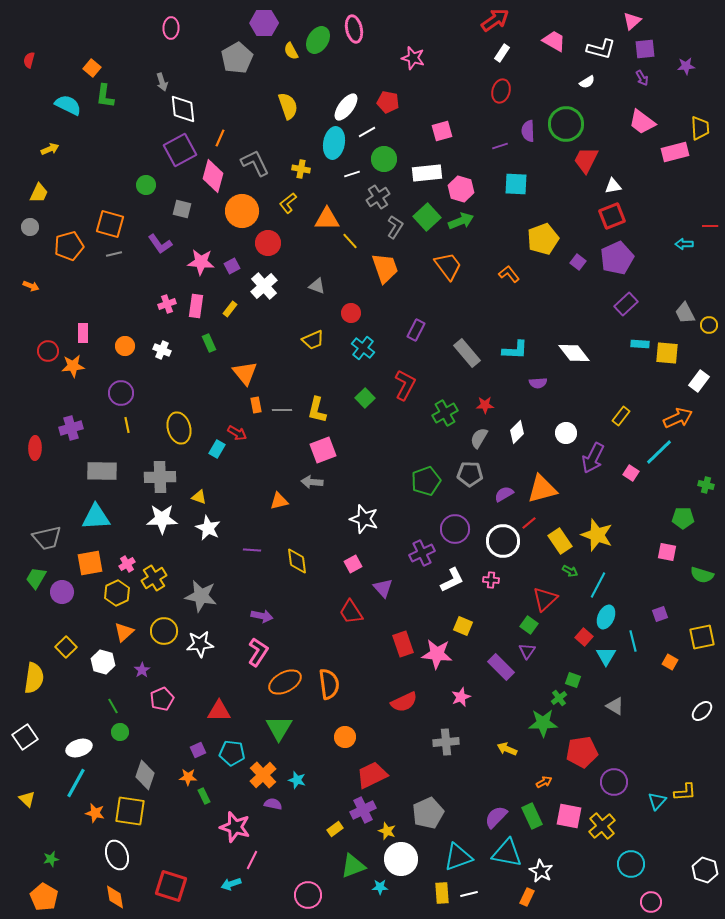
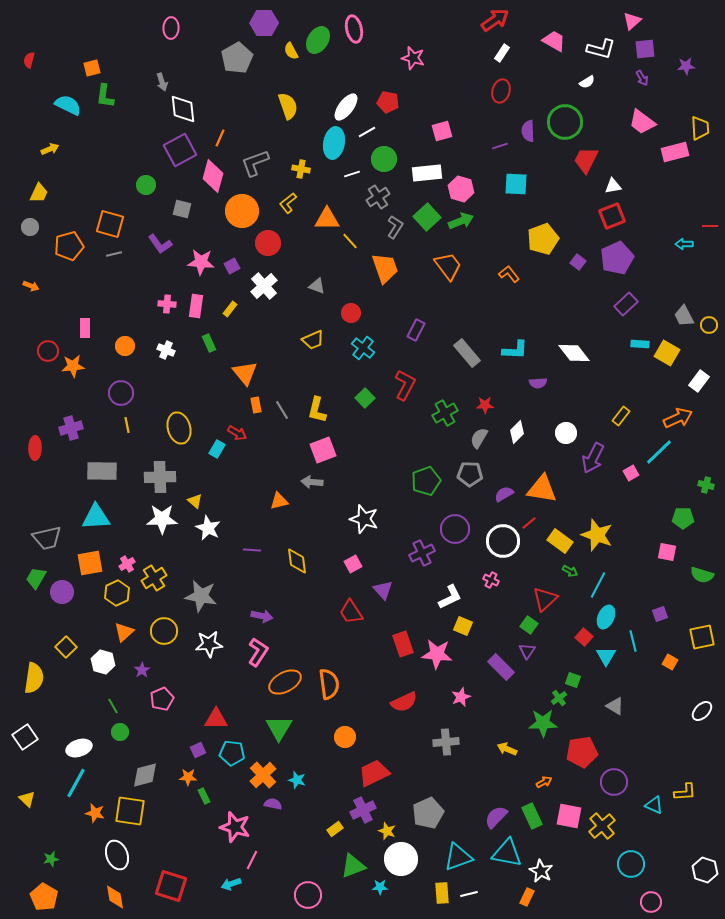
orange square at (92, 68): rotated 36 degrees clockwise
green circle at (566, 124): moved 1 px left, 2 px up
gray L-shape at (255, 163): rotated 84 degrees counterclockwise
pink cross at (167, 304): rotated 24 degrees clockwise
gray trapezoid at (685, 313): moved 1 px left, 3 px down
pink rectangle at (83, 333): moved 2 px right, 5 px up
white cross at (162, 350): moved 4 px right
yellow square at (667, 353): rotated 25 degrees clockwise
gray line at (282, 410): rotated 60 degrees clockwise
pink square at (631, 473): rotated 28 degrees clockwise
orange triangle at (542, 489): rotated 24 degrees clockwise
yellow triangle at (199, 497): moved 4 px left, 4 px down; rotated 21 degrees clockwise
yellow rectangle at (560, 541): rotated 20 degrees counterclockwise
white L-shape at (452, 580): moved 2 px left, 17 px down
pink cross at (491, 580): rotated 21 degrees clockwise
purple triangle at (383, 588): moved 2 px down
white star at (200, 644): moved 9 px right
red triangle at (219, 711): moved 3 px left, 8 px down
gray diamond at (145, 775): rotated 56 degrees clockwise
red trapezoid at (372, 775): moved 2 px right, 2 px up
cyan triangle at (657, 801): moved 3 px left, 4 px down; rotated 48 degrees counterclockwise
